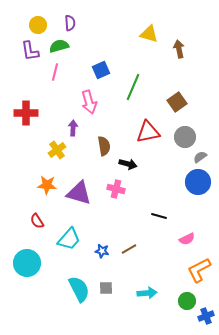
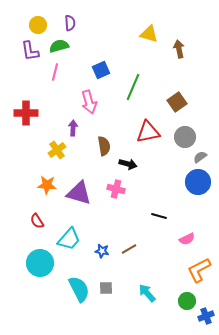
cyan circle: moved 13 px right
cyan arrow: rotated 126 degrees counterclockwise
